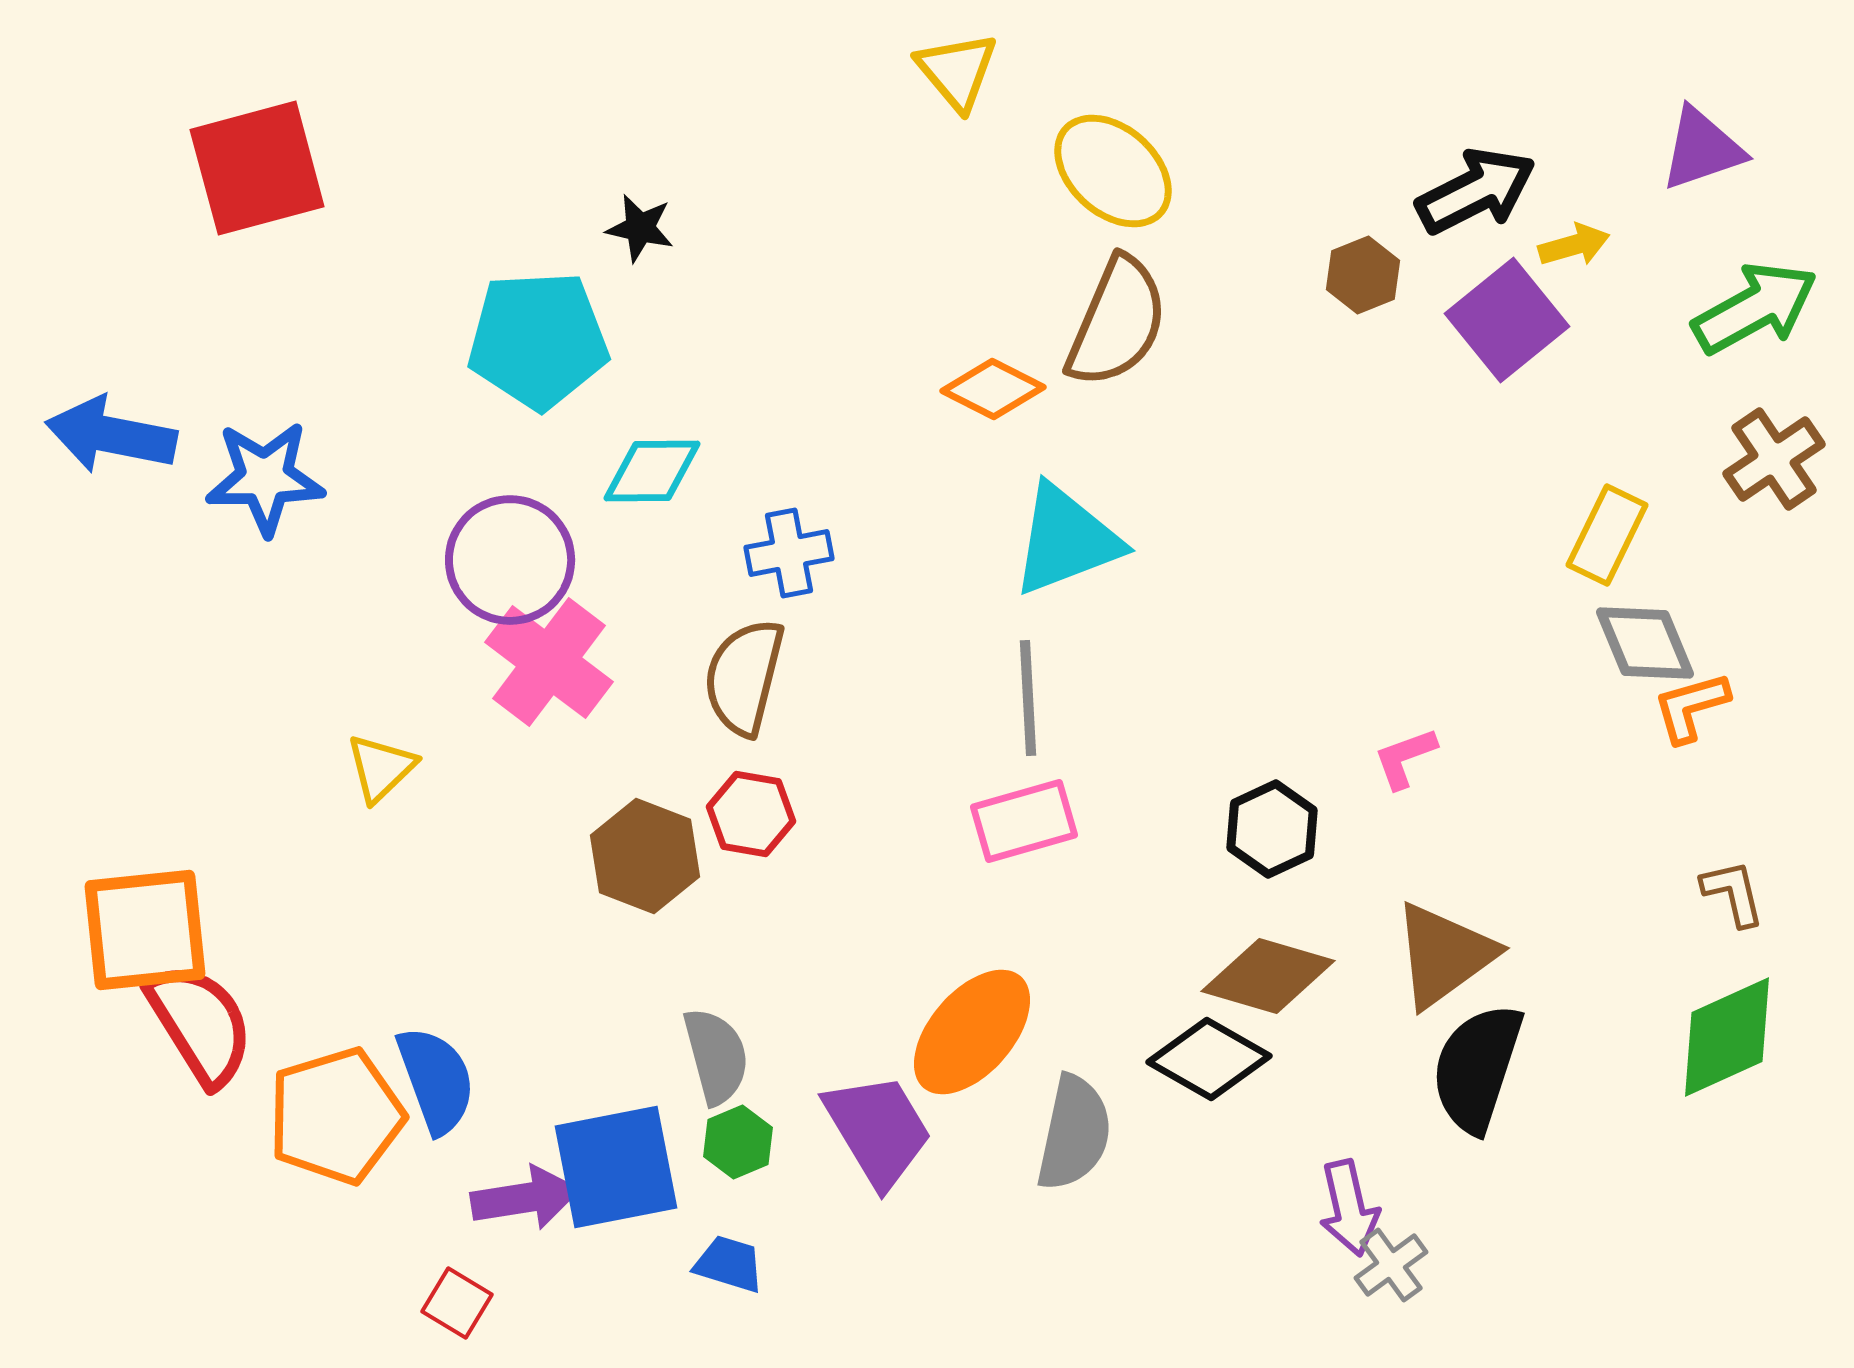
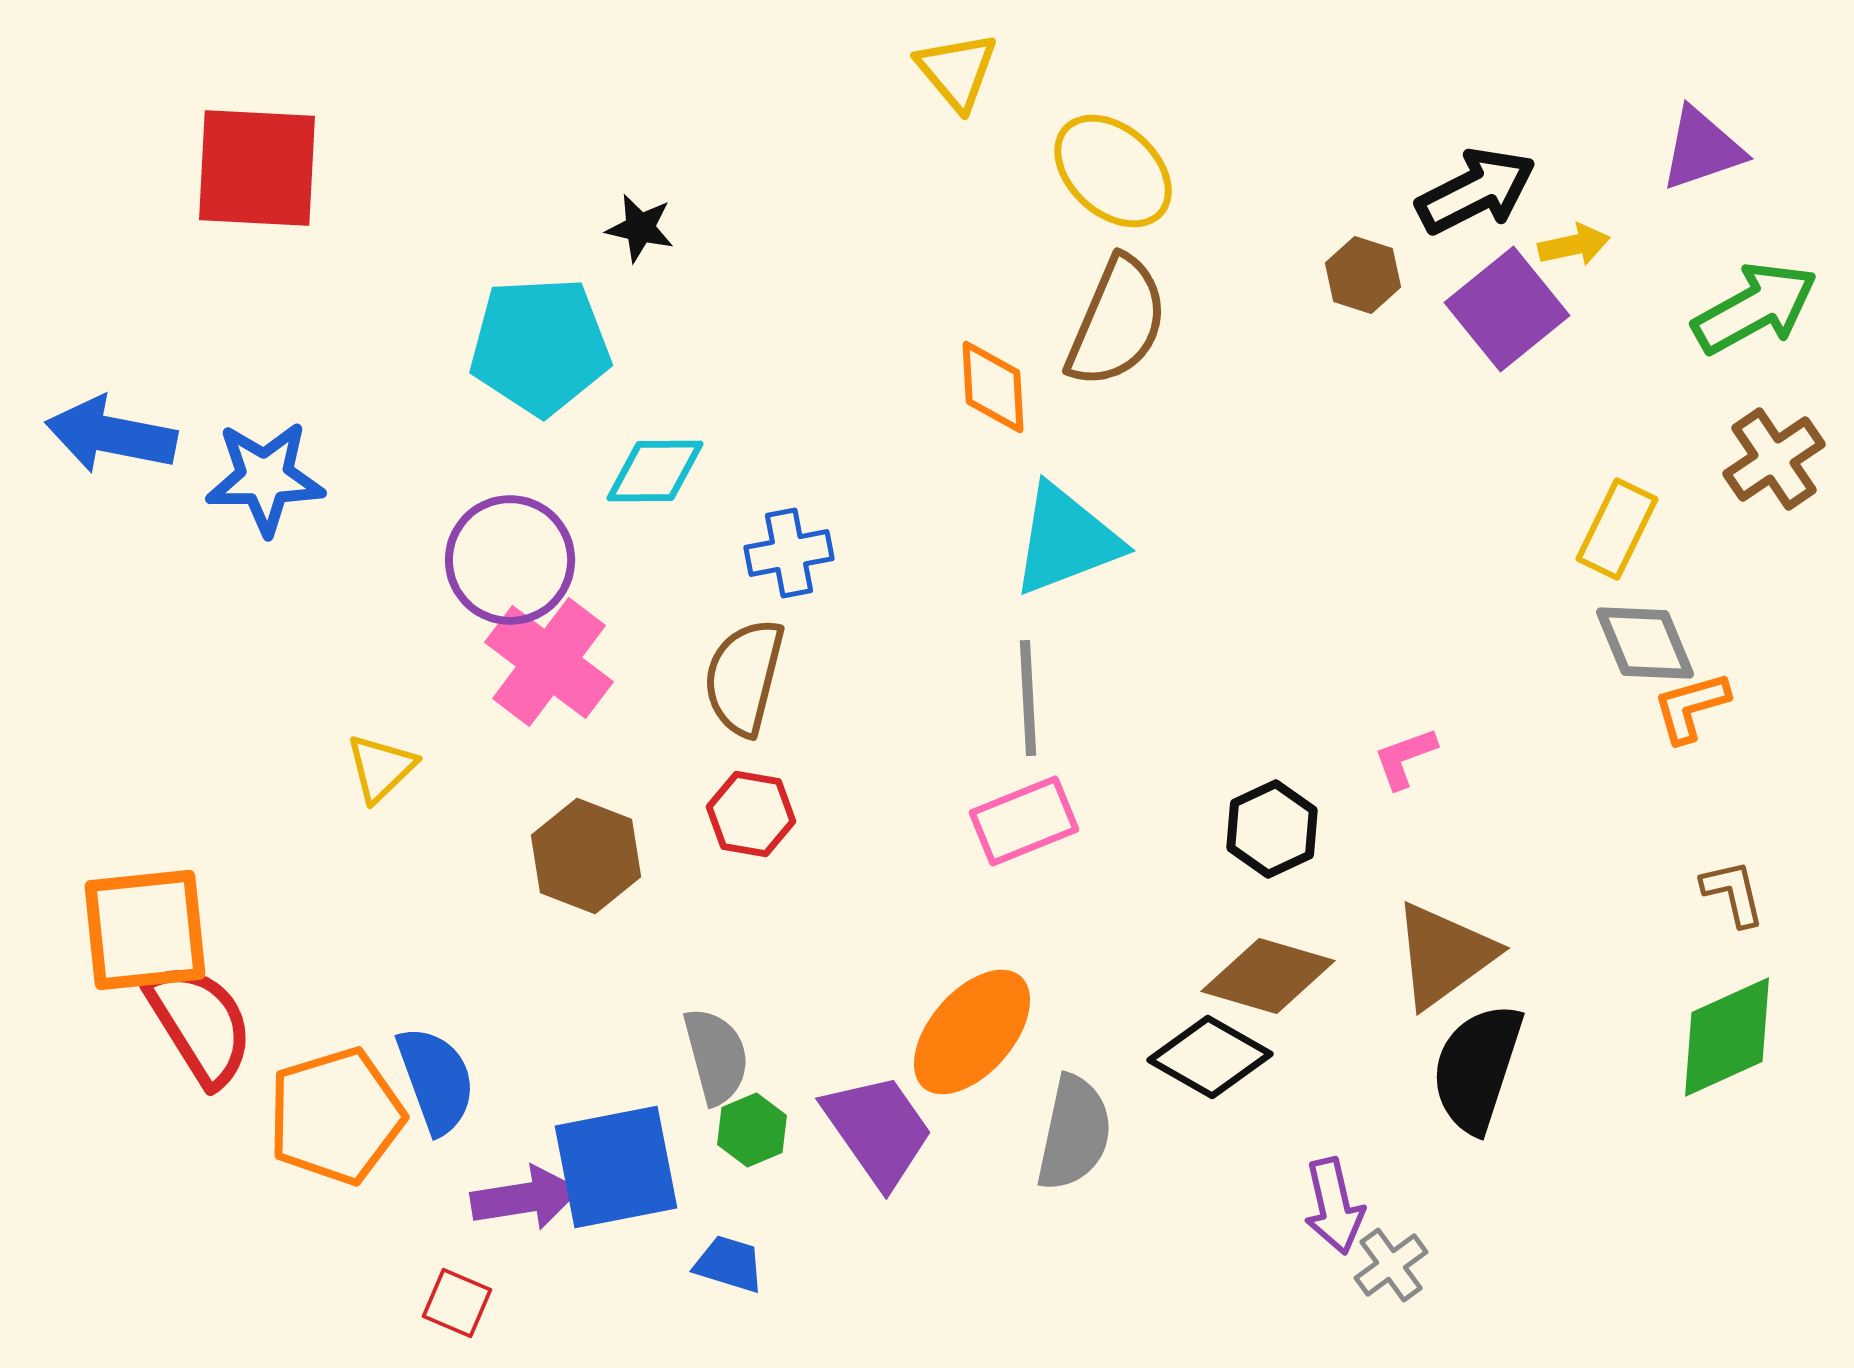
red square at (257, 168): rotated 18 degrees clockwise
yellow arrow at (1574, 245): rotated 4 degrees clockwise
brown hexagon at (1363, 275): rotated 20 degrees counterclockwise
purple square at (1507, 320): moved 11 px up
cyan pentagon at (538, 340): moved 2 px right, 6 px down
orange diamond at (993, 389): moved 2 px up; rotated 60 degrees clockwise
cyan diamond at (652, 471): moved 3 px right
yellow rectangle at (1607, 535): moved 10 px right, 6 px up
pink rectangle at (1024, 821): rotated 6 degrees counterclockwise
brown hexagon at (645, 856): moved 59 px left
black diamond at (1209, 1059): moved 1 px right, 2 px up
purple trapezoid at (878, 1130): rotated 4 degrees counterclockwise
green hexagon at (738, 1142): moved 14 px right, 12 px up
purple arrow at (1349, 1208): moved 15 px left, 2 px up
red square at (457, 1303): rotated 8 degrees counterclockwise
